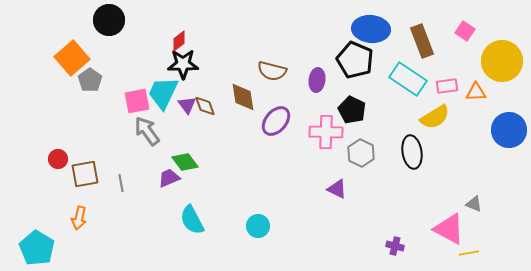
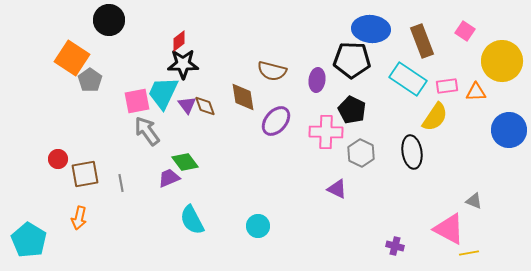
orange square at (72, 58): rotated 16 degrees counterclockwise
black pentagon at (355, 60): moved 3 px left; rotated 21 degrees counterclockwise
yellow semicircle at (435, 117): rotated 24 degrees counterclockwise
gray triangle at (474, 204): moved 3 px up
cyan pentagon at (37, 248): moved 8 px left, 8 px up
